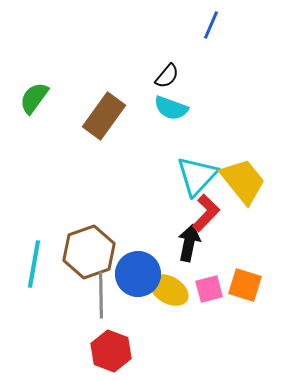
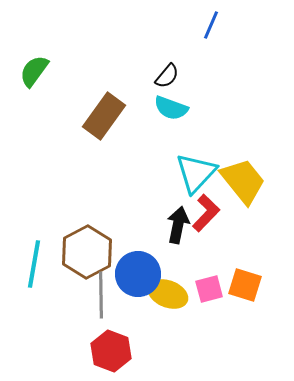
green semicircle: moved 27 px up
cyan triangle: moved 1 px left, 3 px up
black arrow: moved 11 px left, 18 px up
brown hexagon: moved 2 px left; rotated 9 degrees counterclockwise
yellow ellipse: moved 1 px left, 4 px down; rotated 9 degrees counterclockwise
